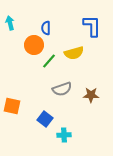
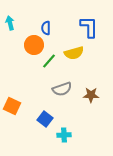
blue L-shape: moved 3 px left, 1 px down
orange square: rotated 12 degrees clockwise
